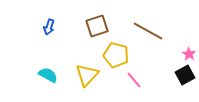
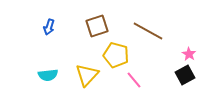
cyan semicircle: rotated 144 degrees clockwise
